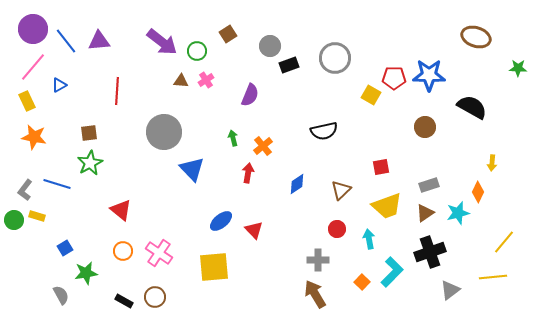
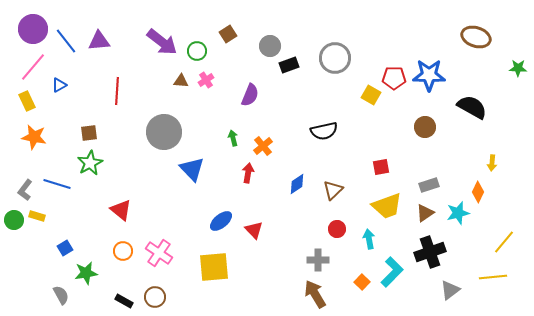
brown triangle at (341, 190): moved 8 px left
